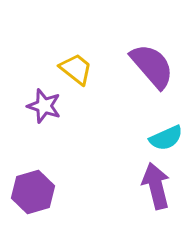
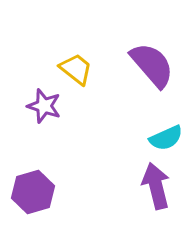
purple semicircle: moved 1 px up
